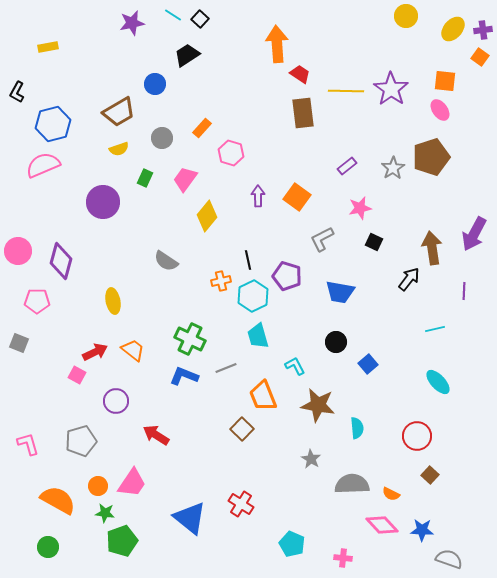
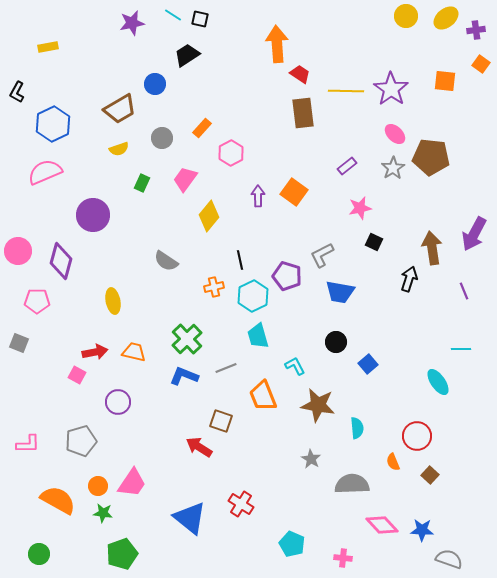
black square at (200, 19): rotated 30 degrees counterclockwise
yellow ellipse at (453, 29): moved 7 px left, 11 px up; rotated 10 degrees clockwise
purple cross at (483, 30): moved 7 px left
orange square at (480, 57): moved 1 px right, 7 px down
pink ellipse at (440, 110): moved 45 px left, 24 px down; rotated 10 degrees counterclockwise
brown trapezoid at (119, 112): moved 1 px right, 3 px up
blue hexagon at (53, 124): rotated 12 degrees counterclockwise
pink hexagon at (231, 153): rotated 15 degrees clockwise
brown pentagon at (431, 157): rotated 24 degrees clockwise
pink semicircle at (43, 165): moved 2 px right, 7 px down
green rectangle at (145, 178): moved 3 px left, 5 px down
orange square at (297, 197): moved 3 px left, 5 px up
purple circle at (103, 202): moved 10 px left, 13 px down
yellow diamond at (207, 216): moved 2 px right
gray L-shape at (322, 239): moved 16 px down
black line at (248, 260): moved 8 px left
black arrow at (409, 279): rotated 20 degrees counterclockwise
orange cross at (221, 281): moved 7 px left, 6 px down
purple line at (464, 291): rotated 24 degrees counterclockwise
cyan line at (435, 329): moved 26 px right, 20 px down; rotated 12 degrees clockwise
green cross at (190, 339): moved 3 px left; rotated 20 degrees clockwise
orange trapezoid at (133, 350): moved 1 px right, 2 px down; rotated 25 degrees counterclockwise
red arrow at (95, 352): rotated 15 degrees clockwise
cyan ellipse at (438, 382): rotated 8 degrees clockwise
purple circle at (116, 401): moved 2 px right, 1 px down
brown square at (242, 429): moved 21 px left, 8 px up; rotated 25 degrees counterclockwise
red arrow at (156, 435): moved 43 px right, 12 px down
pink L-shape at (28, 444): rotated 105 degrees clockwise
orange semicircle at (391, 494): moved 2 px right, 32 px up; rotated 42 degrees clockwise
green star at (105, 513): moved 2 px left
green pentagon at (122, 541): moved 13 px down
green circle at (48, 547): moved 9 px left, 7 px down
